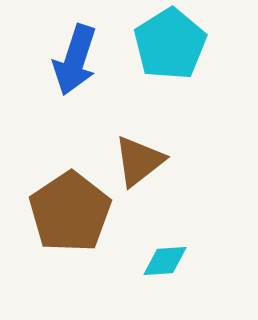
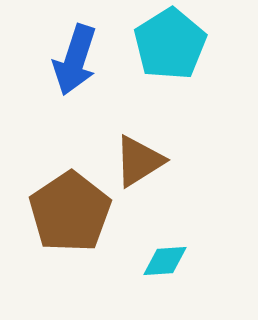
brown triangle: rotated 6 degrees clockwise
